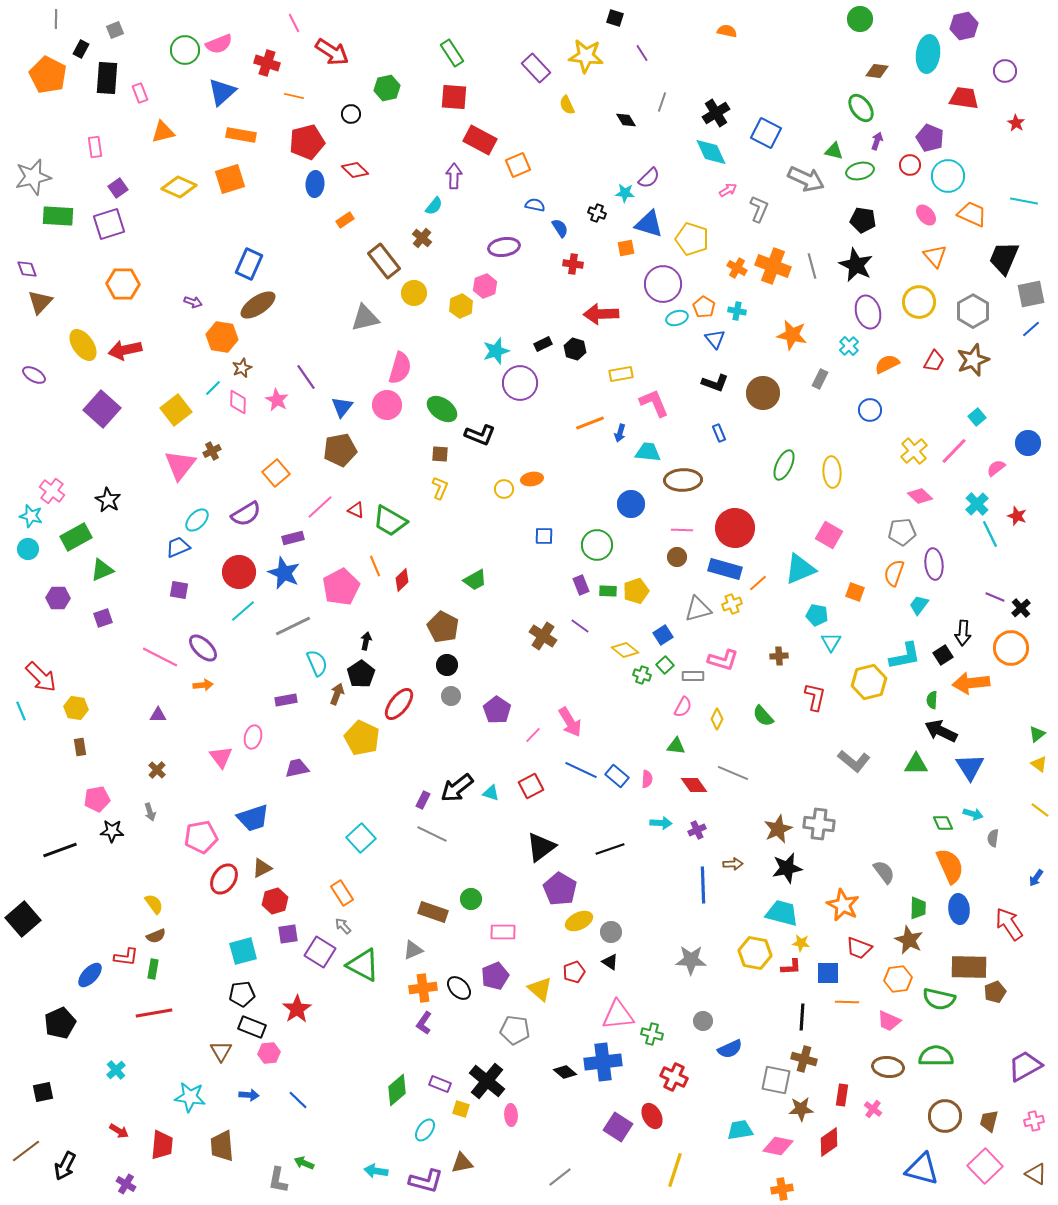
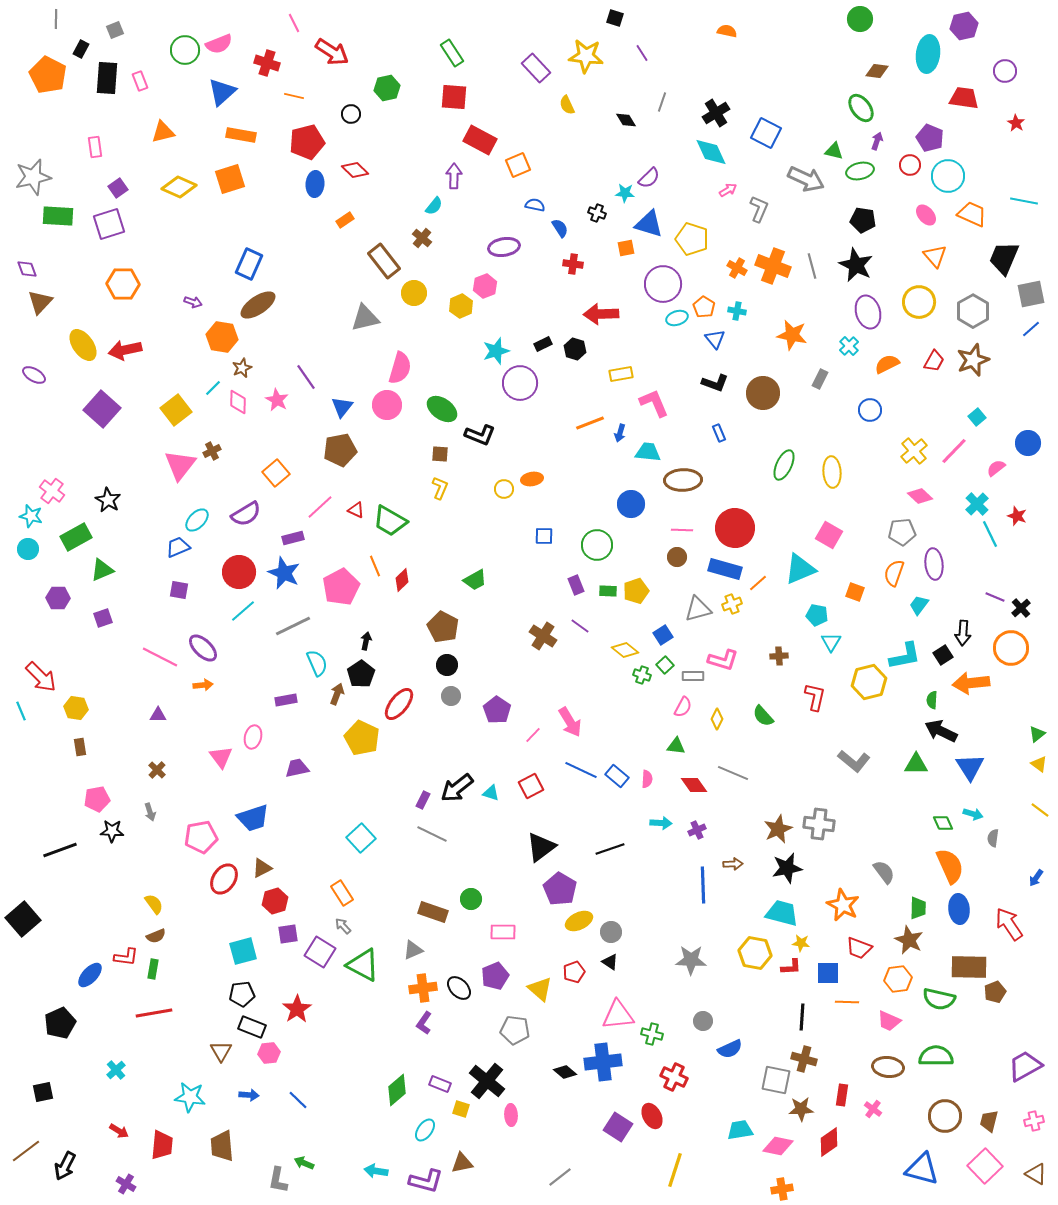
pink rectangle at (140, 93): moved 12 px up
purple rectangle at (581, 585): moved 5 px left
